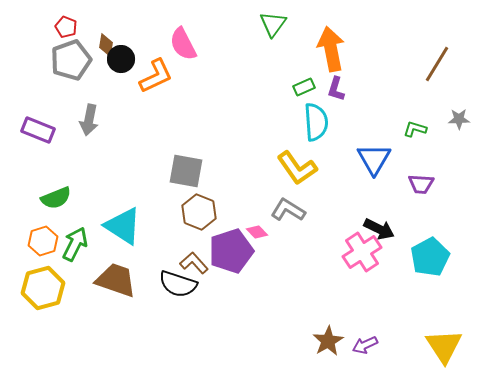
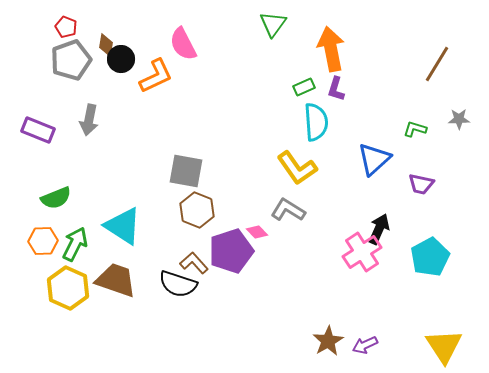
blue triangle: rotated 18 degrees clockwise
purple trapezoid: rotated 8 degrees clockwise
brown hexagon: moved 2 px left, 2 px up
black arrow: rotated 92 degrees counterclockwise
orange hexagon: rotated 16 degrees clockwise
yellow hexagon: moved 25 px right; rotated 21 degrees counterclockwise
